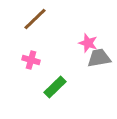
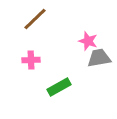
pink star: moved 2 px up
pink cross: rotated 18 degrees counterclockwise
green rectangle: moved 4 px right; rotated 15 degrees clockwise
